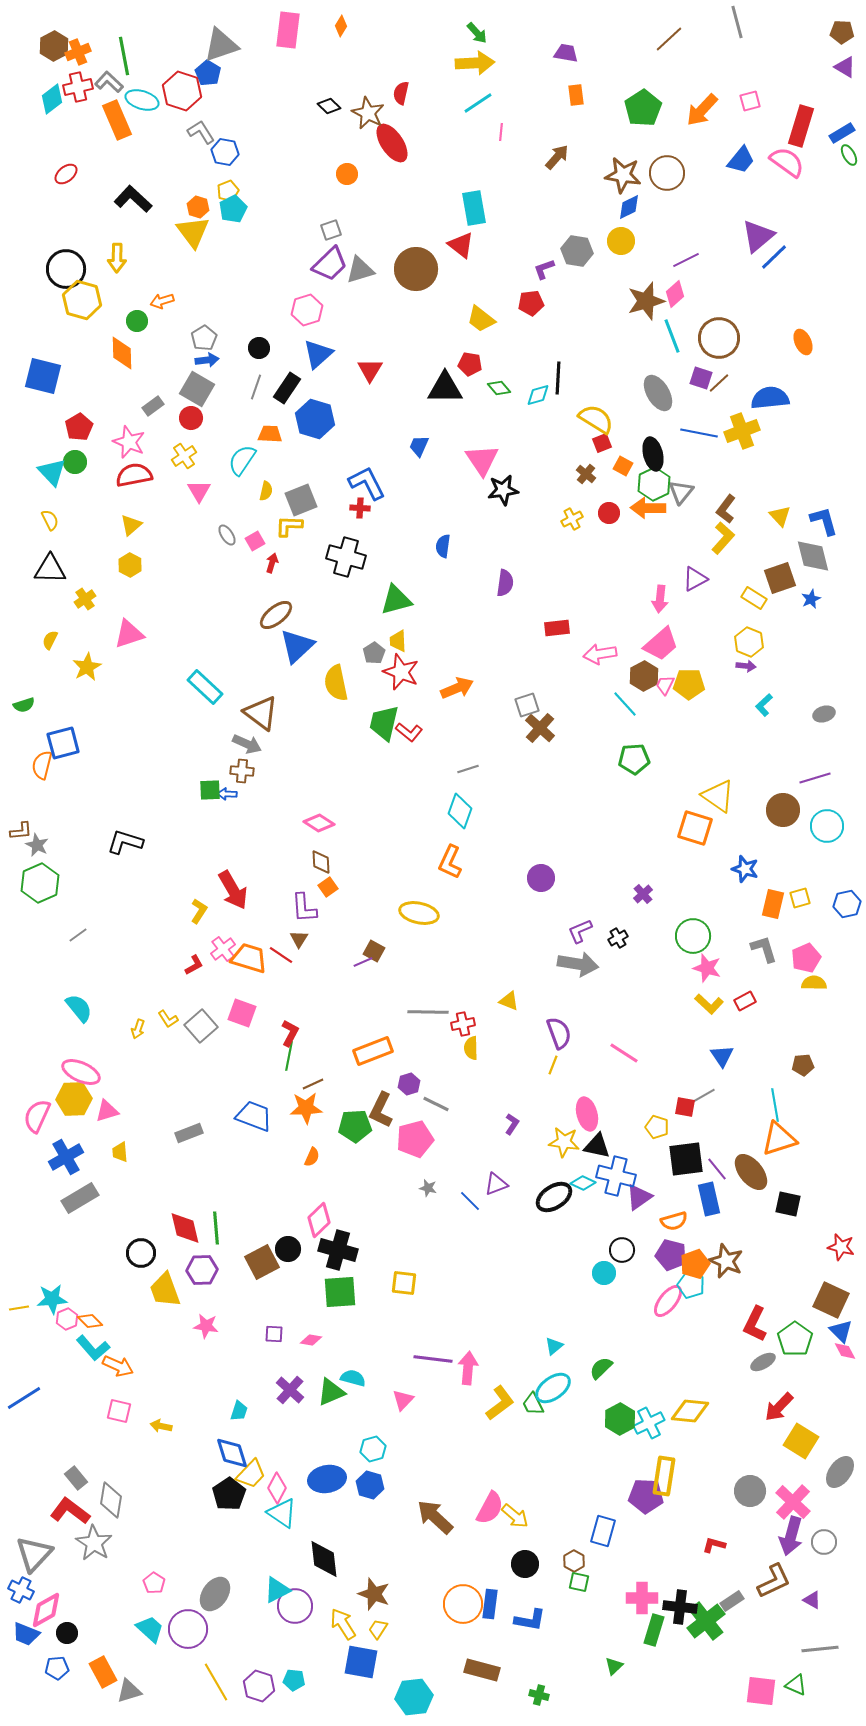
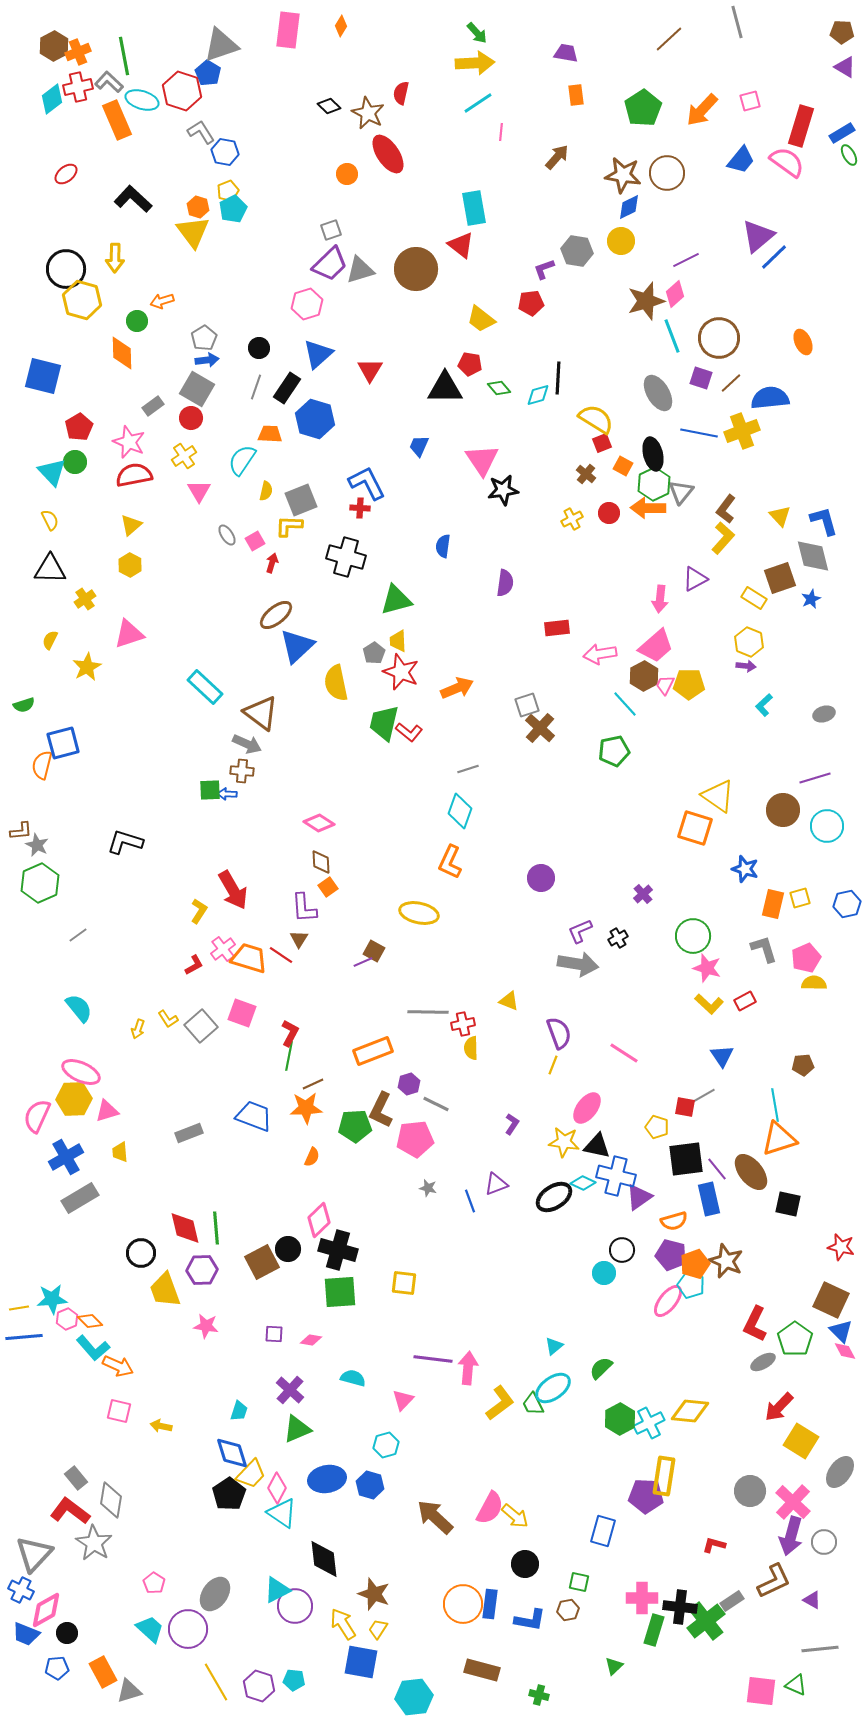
red ellipse at (392, 143): moved 4 px left, 11 px down
yellow arrow at (117, 258): moved 2 px left
pink hexagon at (307, 310): moved 6 px up
brown line at (719, 383): moved 12 px right
pink trapezoid at (661, 644): moved 5 px left, 2 px down
green pentagon at (634, 759): moved 20 px left, 8 px up; rotated 8 degrees counterclockwise
pink ellipse at (587, 1114): moved 6 px up; rotated 52 degrees clockwise
pink pentagon at (415, 1139): rotated 9 degrees clockwise
blue line at (470, 1201): rotated 25 degrees clockwise
green triangle at (331, 1392): moved 34 px left, 37 px down
blue line at (24, 1398): moved 61 px up; rotated 27 degrees clockwise
cyan hexagon at (373, 1449): moved 13 px right, 4 px up
brown hexagon at (574, 1561): moved 6 px left, 49 px down; rotated 20 degrees clockwise
